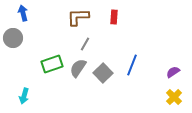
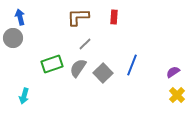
blue arrow: moved 3 px left, 4 px down
gray line: rotated 16 degrees clockwise
yellow cross: moved 3 px right, 2 px up
